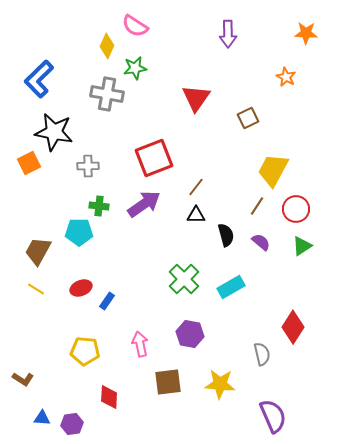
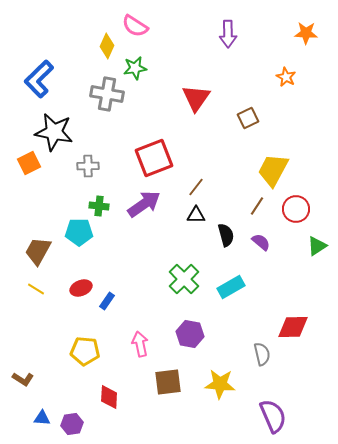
green triangle at (302, 246): moved 15 px right
red diamond at (293, 327): rotated 56 degrees clockwise
